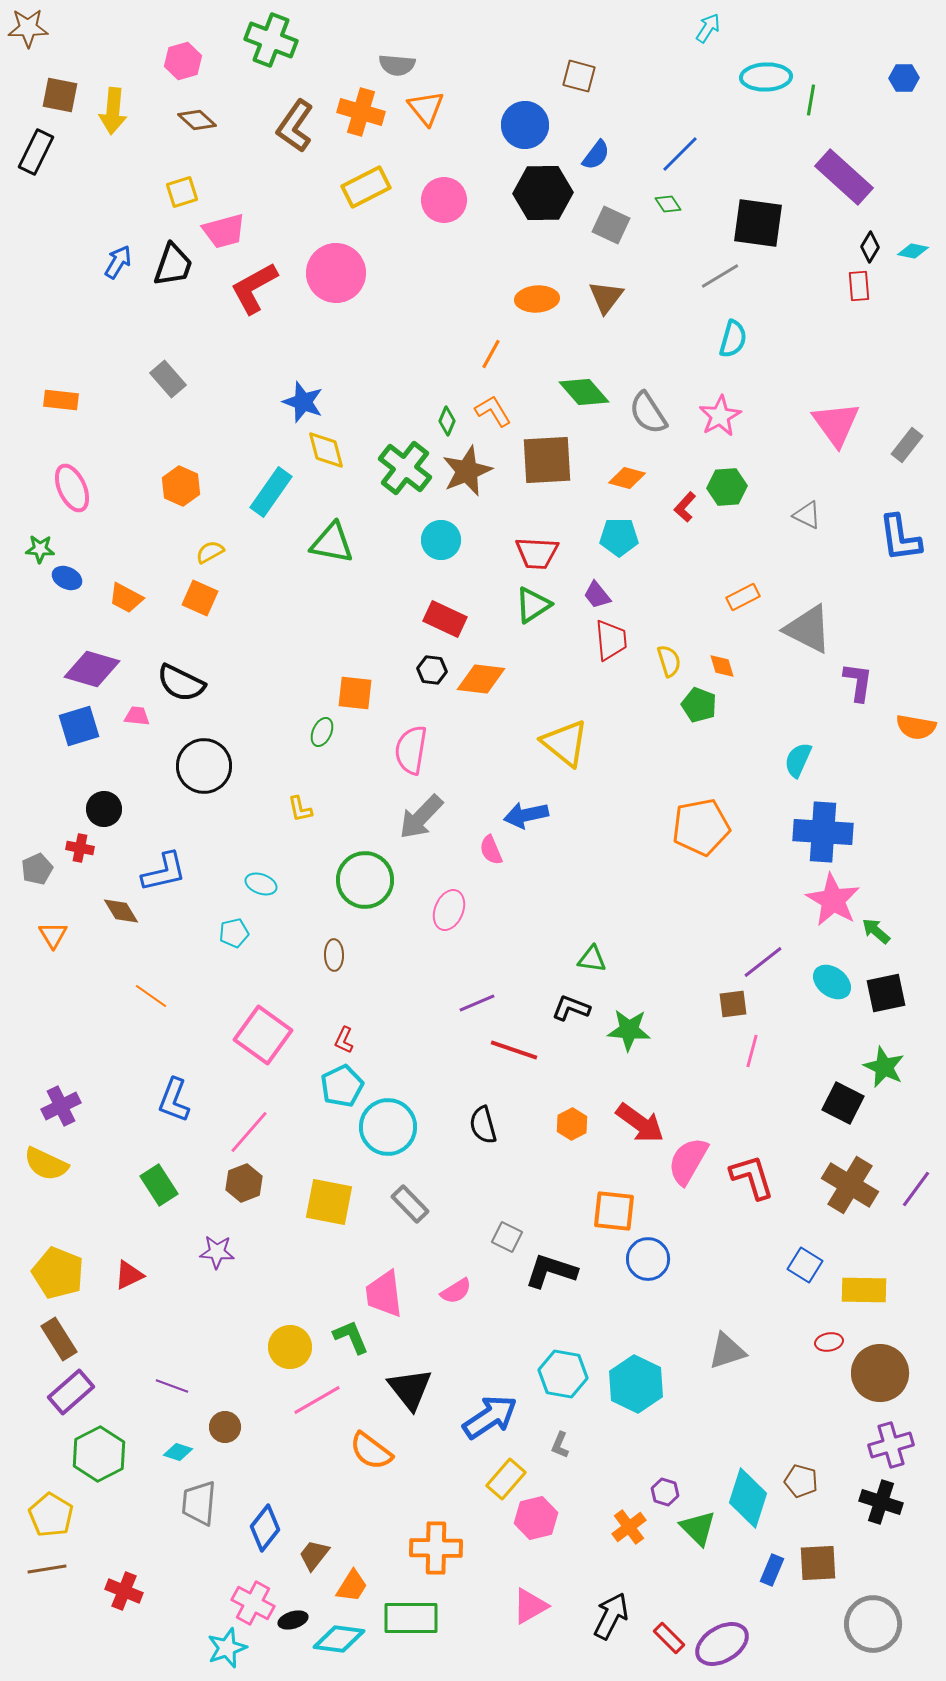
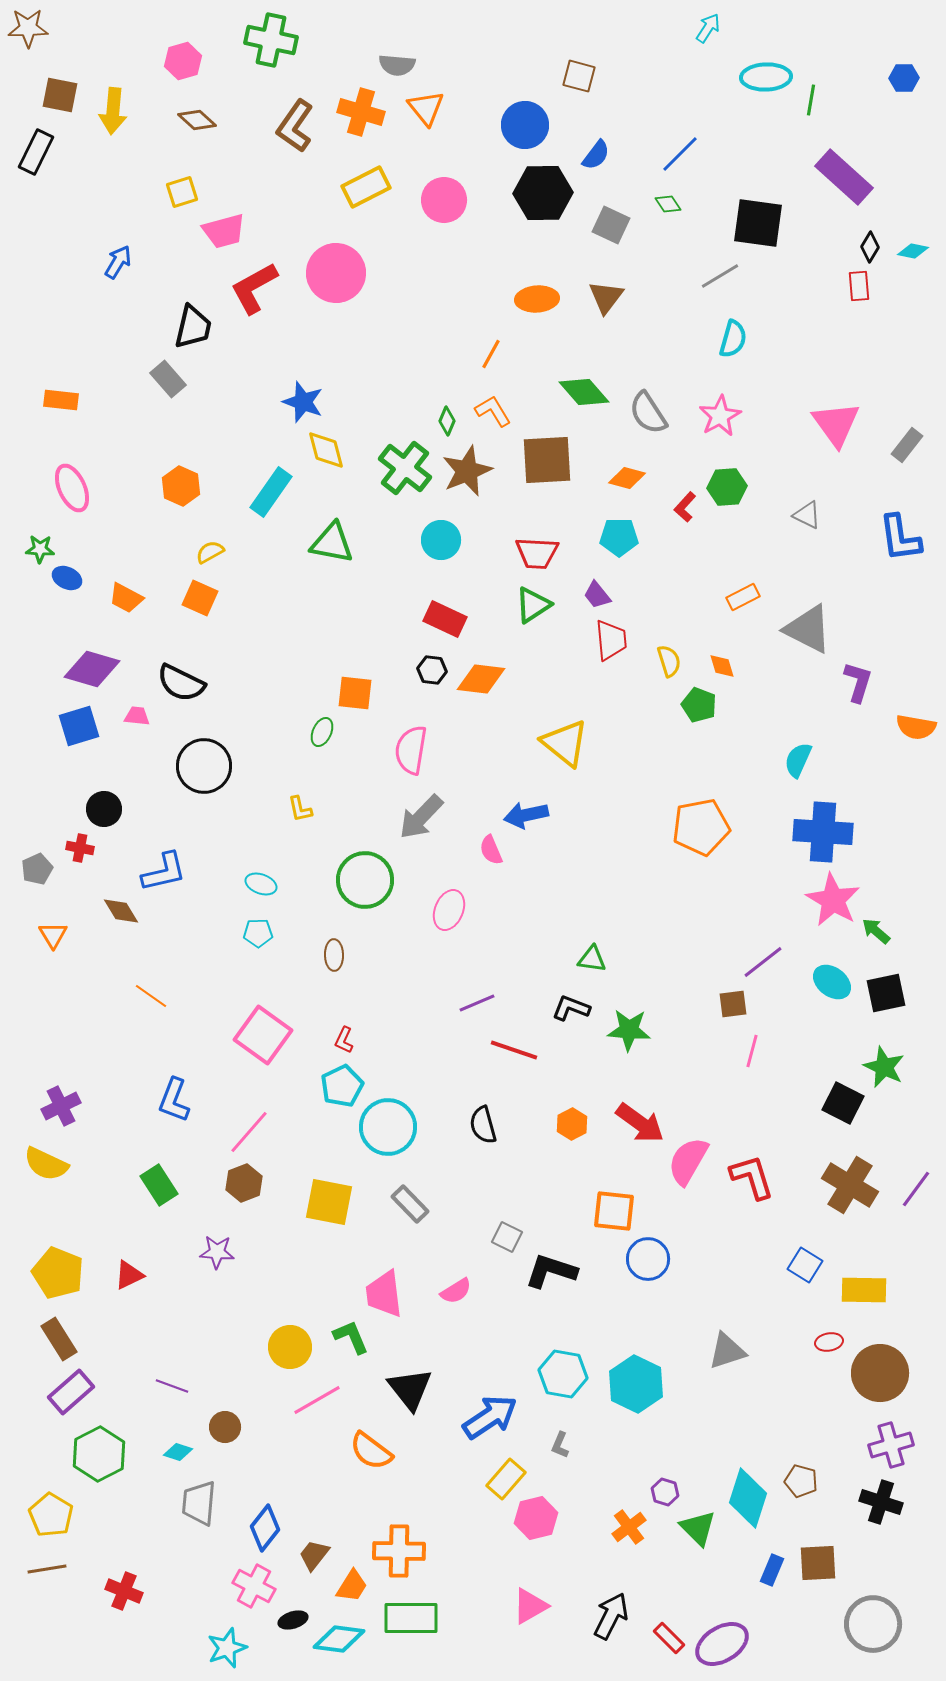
green cross at (271, 40): rotated 9 degrees counterclockwise
black trapezoid at (173, 265): moved 20 px right, 62 px down; rotated 6 degrees counterclockwise
purple L-shape at (858, 682): rotated 9 degrees clockwise
cyan pentagon at (234, 933): moved 24 px right; rotated 12 degrees clockwise
orange cross at (436, 1548): moved 37 px left, 3 px down
pink cross at (253, 1603): moved 1 px right, 17 px up
